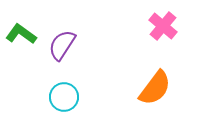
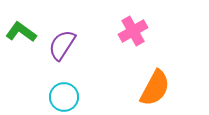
pink cross: moved 30 px left, 5 px down; rotated 20 degrees clockwise
green L-shape: moved 2 px up
orange semicircle: rotated 9 degrees counterclockwise
